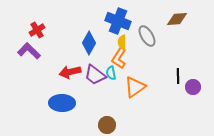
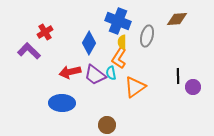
red cross: moved 8 px right, 2 px down
gray ellipse: rotated 45 degrees clockwise
